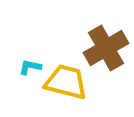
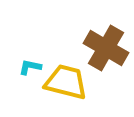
brown cross: rotated 30 degrees counterclockwise
